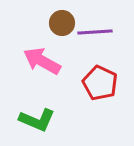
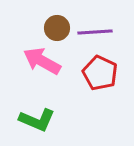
brown circle: moved 5 px left, 5 px down
red pentagon: moved 10 px up
